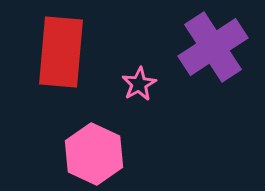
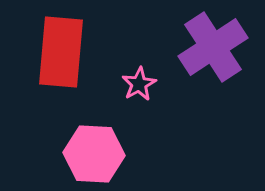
pink hexagon: rotated 22 degrees counterclockwise
